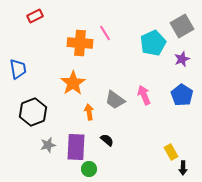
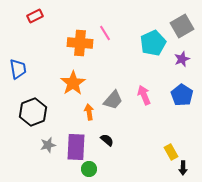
gray trapezoid: moved 2 px left; rotated 85 degrees counterclockwise
